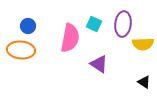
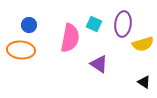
blue circle: moved 1 px right, 1 px up
yellow semicircle: rotated 15 degrees counterclockwise
